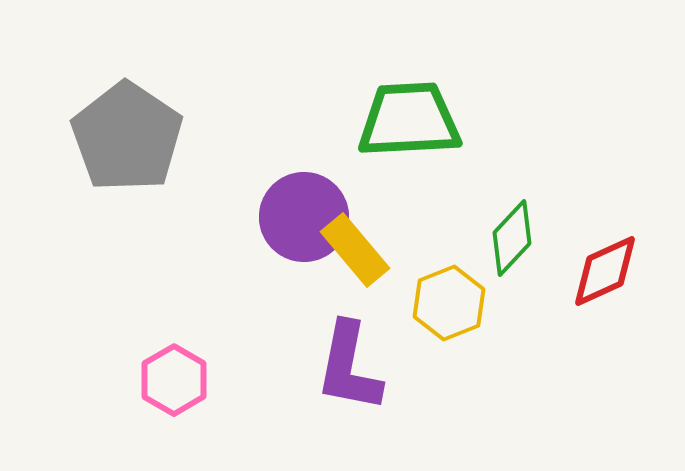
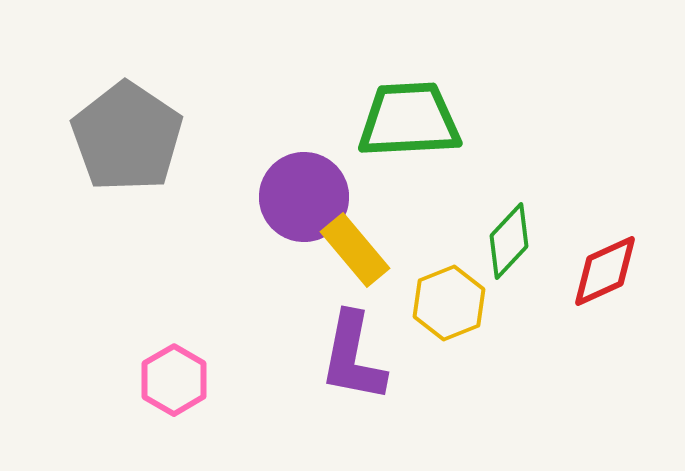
purple circle: moved 20 px up
green diamond: moved 3 px left, 3 px down
purple L-shape: moved 4 px right, 10 px up
